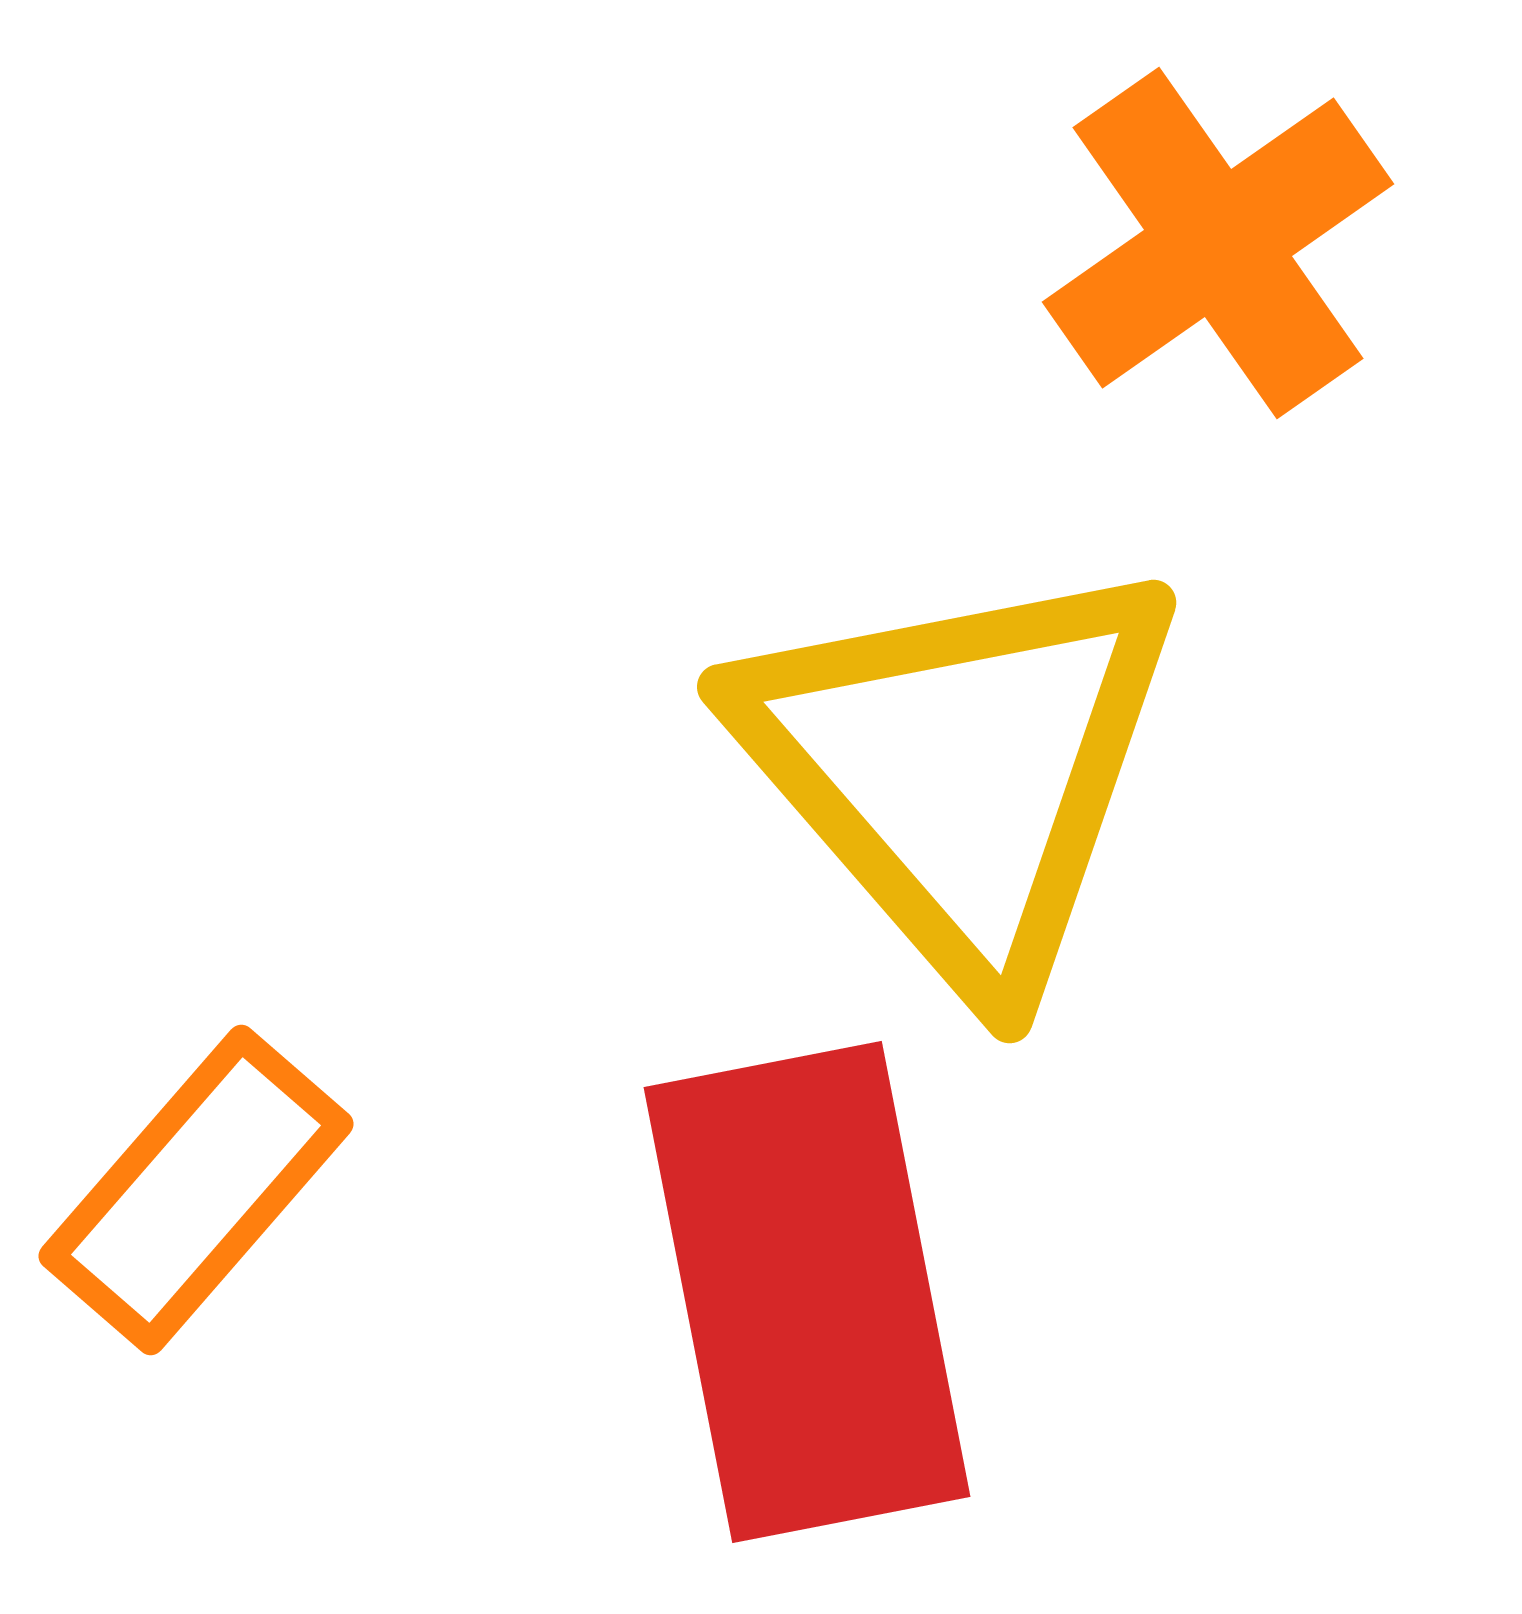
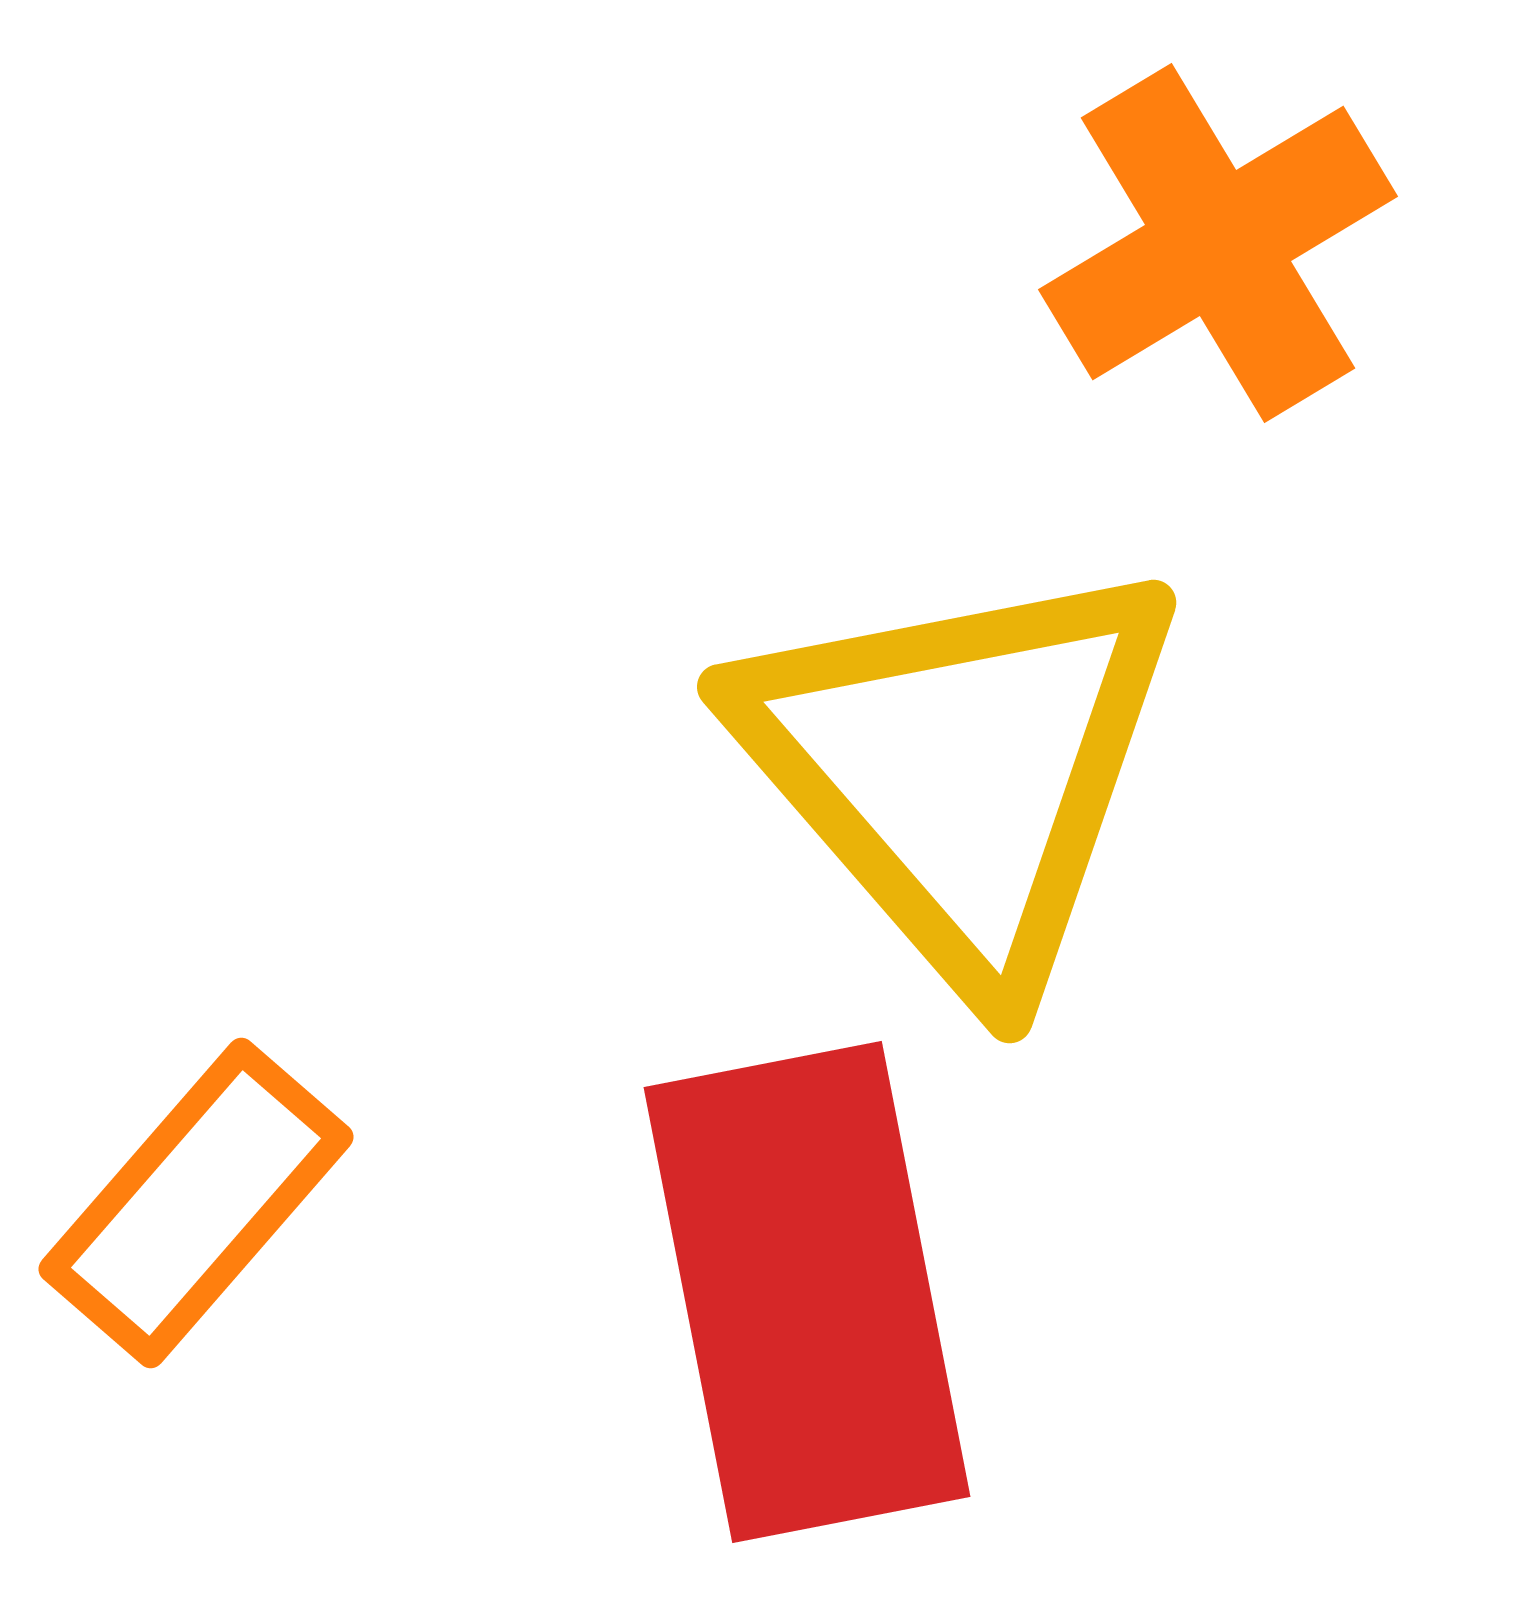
orange cross: rotated 4 degrees clockwise
orange rectangle: moved 13 px down
